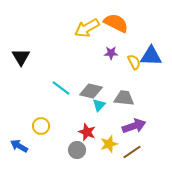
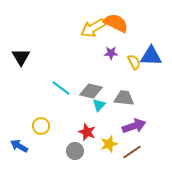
yellow arrow: moved 6 px right
gray circle: moved 2 px left, 1 px down
